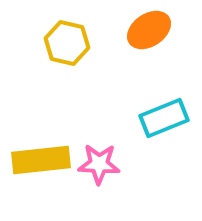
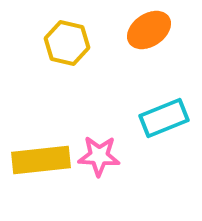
pink star: moved 8 px up
